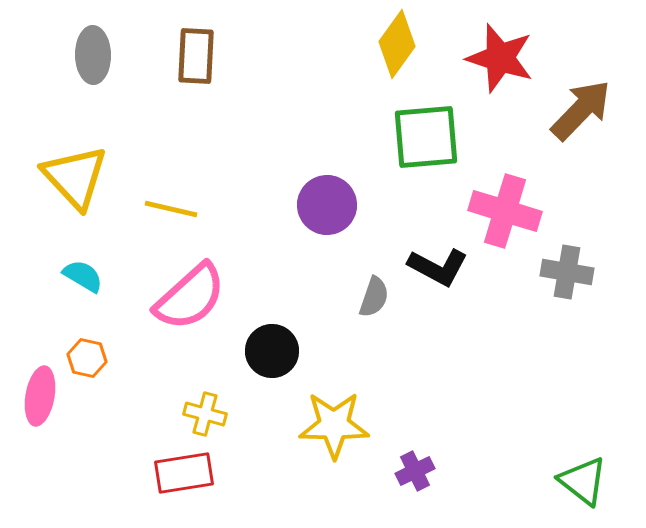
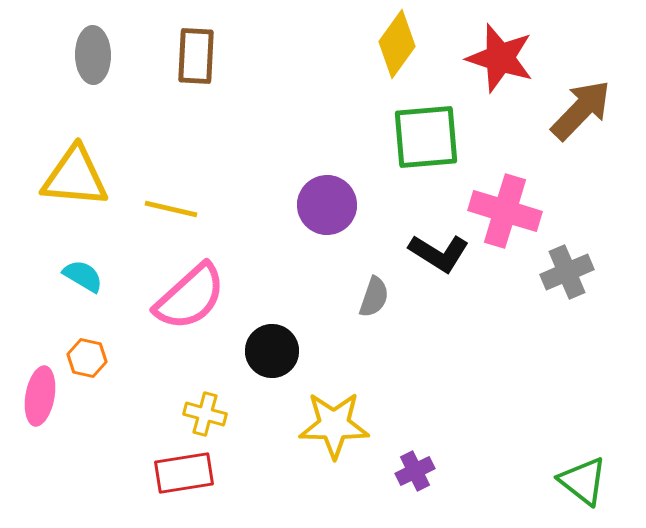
yellow triangle: rotated 42 degrees counterclockwise
black L-shape: moved 1 px right, 14 px up; rotated 4 degrees clockwise
gray cross: rotated 33 degrees counterclockwise
